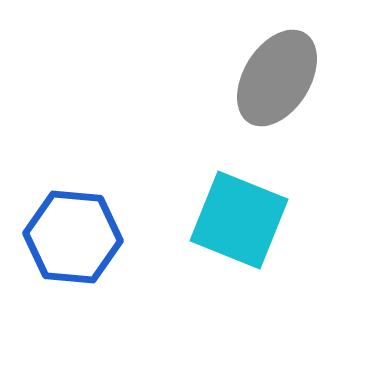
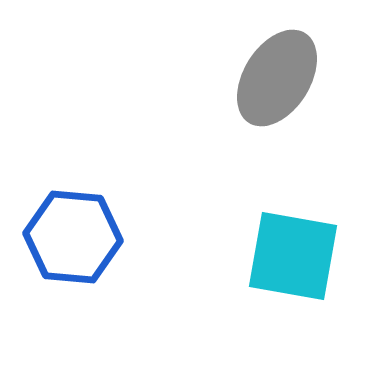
cyan square: moved 54 px right, 36 px down; rotated 12 degrees counterclockwise
